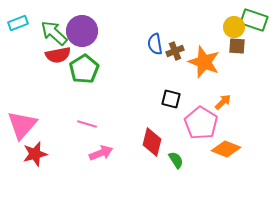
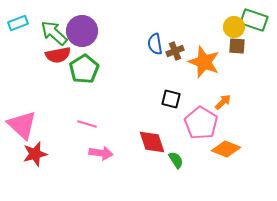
pink triangle: rotated 28 degrees counterclockwise
red diamond: rotated 32 degrees counterclockwise
pink arrow: rotated 30 degrees clockwise
